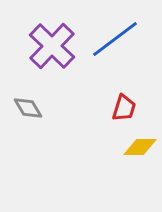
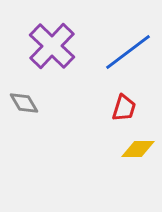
blue line: moved 13 px right, 13 px down
gray diamond: moved 4 px left, 5 px up
yellow diamond: moved 2 px left, 2 px down
